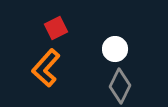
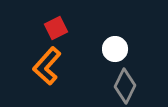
orange L-shape: moved 1 px right, 2 px up
gray diamond: moved 5 px right
